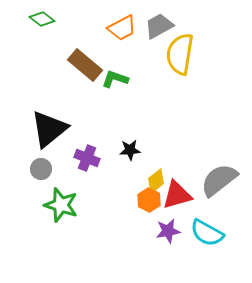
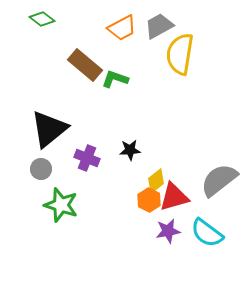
red triangle: moved 3 px left, 2 px down
cyan semicircle: rotated 8 degrees clockwise
